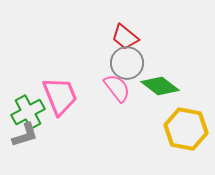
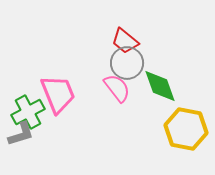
red trapezoid: moved 4 px down
green diamond: rotated 33 degrees clockwise
pink trapezoid: moved 2 px left, 2 px up
gray L-shape: moved 4 px left, 1 px up
